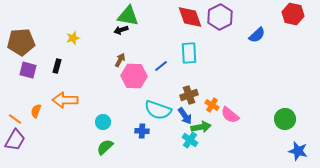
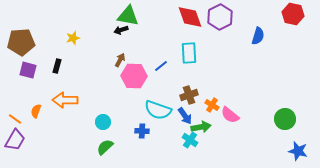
blue semicircle: moved 1 px right, 1 px down; rotated 30 degrees counterclockwise
